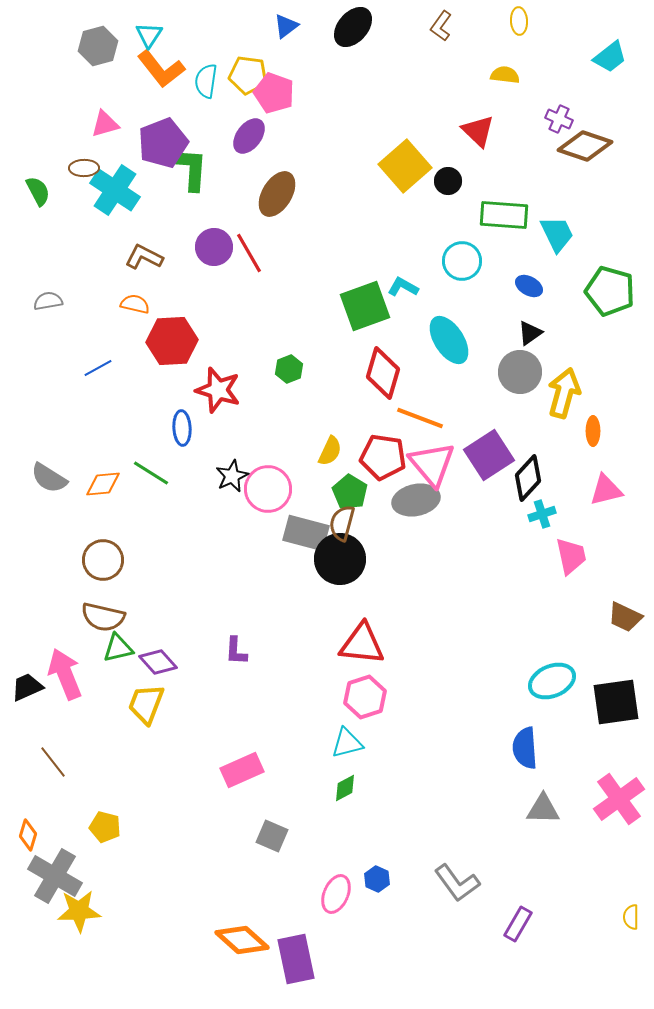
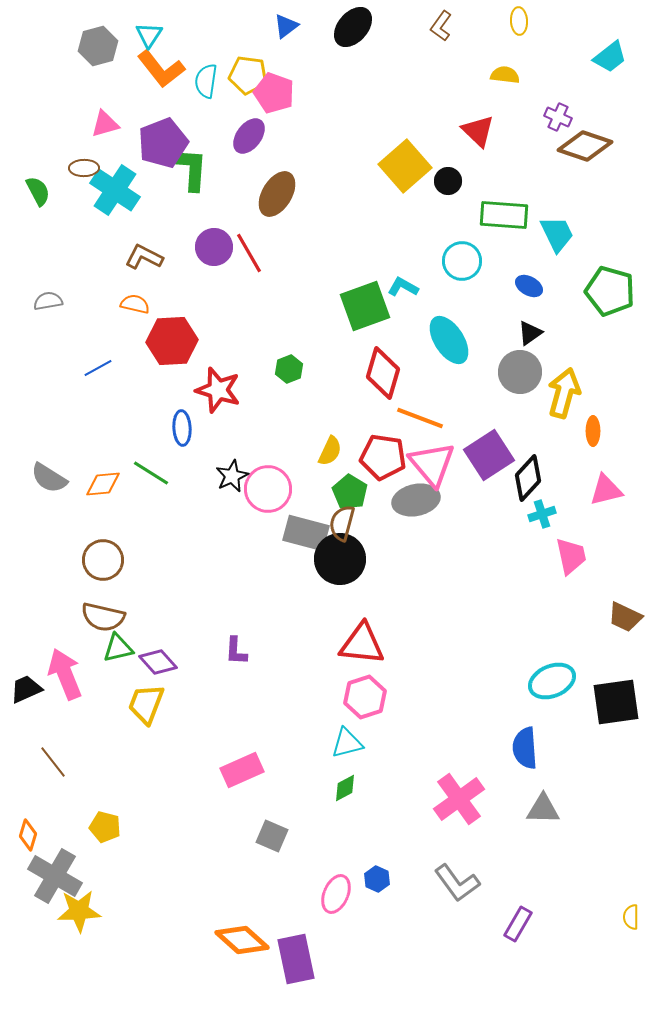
purple cross at (559, 119): moved 1 px left, 2 px up
black trapezoid at (27, 687): moved 1 px left, 2 px down
pink cross at (619, 799): moved 160 px left
